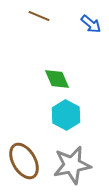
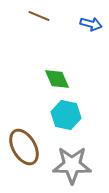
blue arrow: rotated 25 degrees counterclockwise
cyan hexagon: rotated 16 degrees counterclockwise
brown ellipse: moved 14 px up
gray star: rotated 12 degrees clockwise
